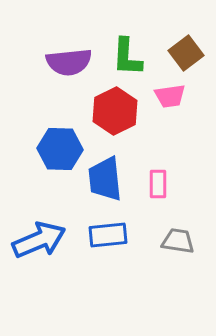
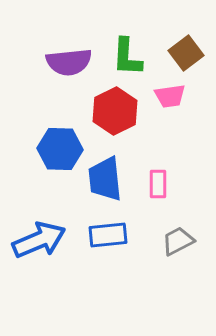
gray trapezoid: rotated 36 degrees counterclockwise
